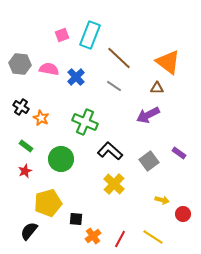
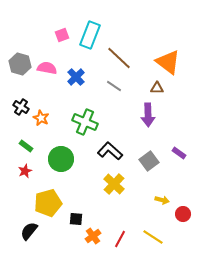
gray hexagon: rotated 10 degrees clockwise
pink semicircle: moved 2 px left, 1 px up
purple arrow: rotated 65 degrees counterclockwise
